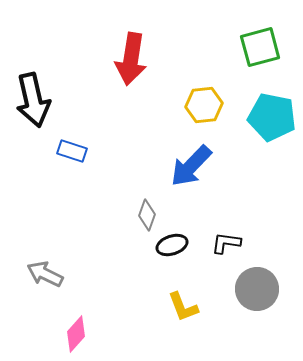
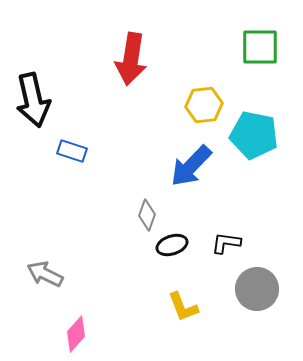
green square: rotated 15 degrees clockwise
cyan pentagon: moved 18 px left, 18 px down
